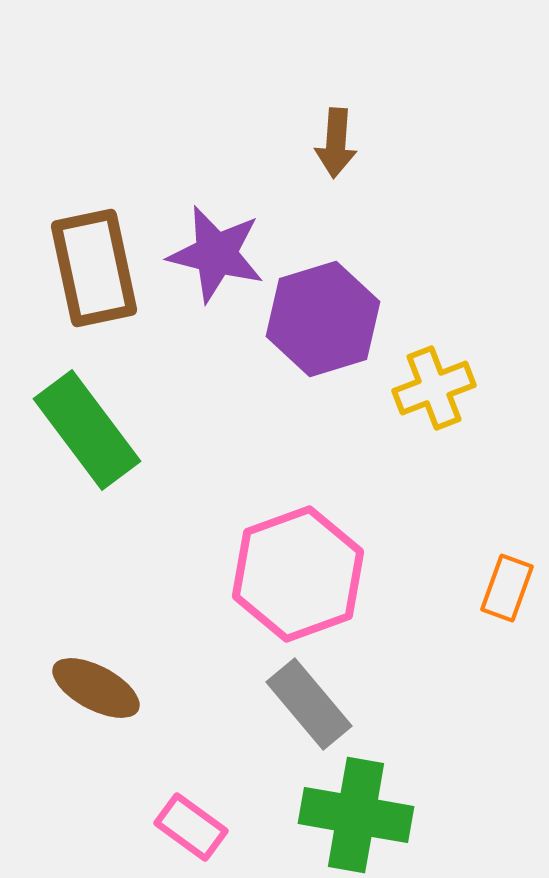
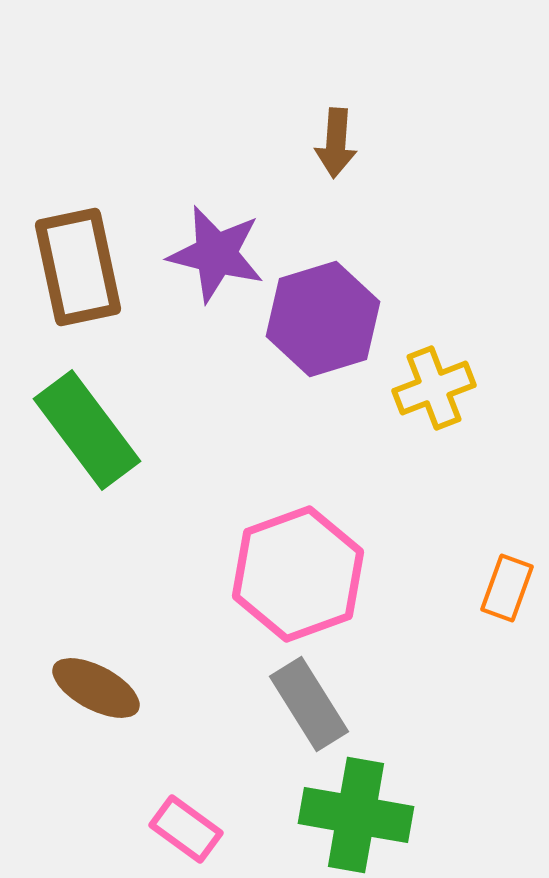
brown rectangle: moved 16 px left, 1 px up
gray rectangle: rotated 8 degrees clockwise
pink rectangle: moved 5 px left, 2 px down
